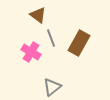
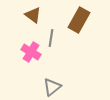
brown triangle: moved 5 px left
gray line: rotated 30 degrees clockwise
brown rectangle: moved 23 px up
